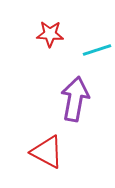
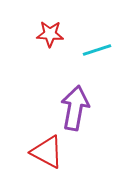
purple arrow: moved 9 px down
